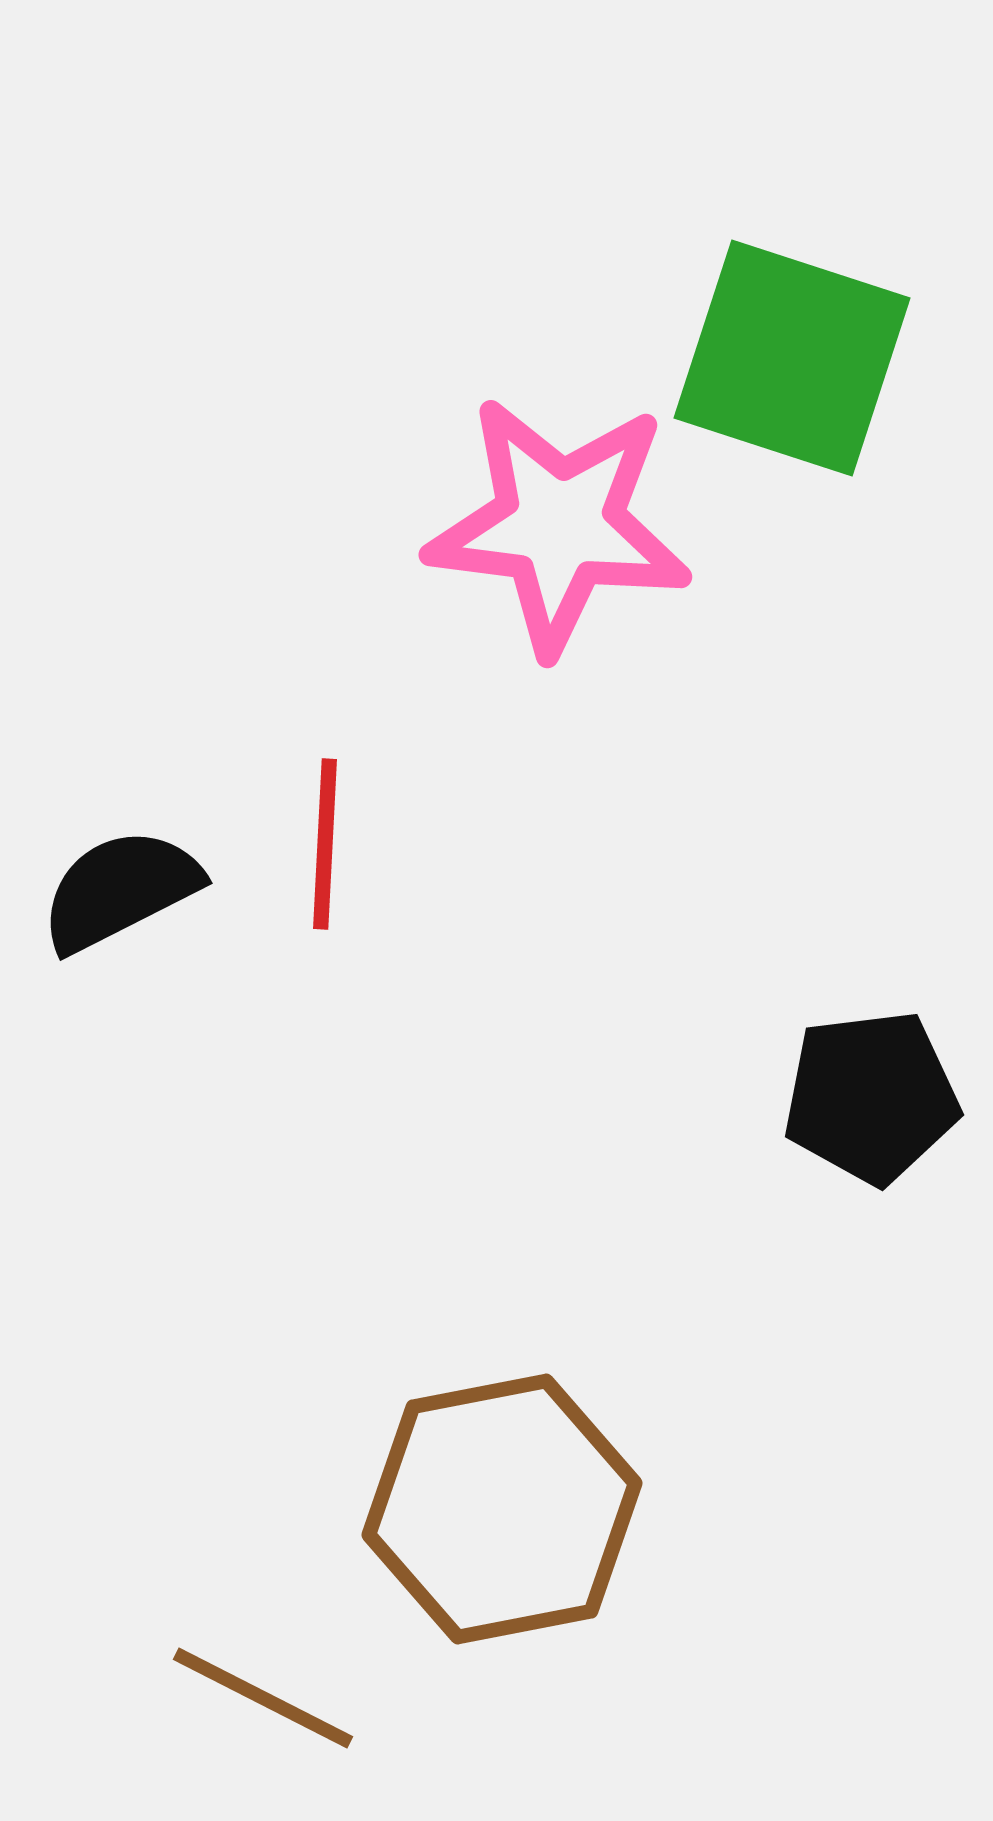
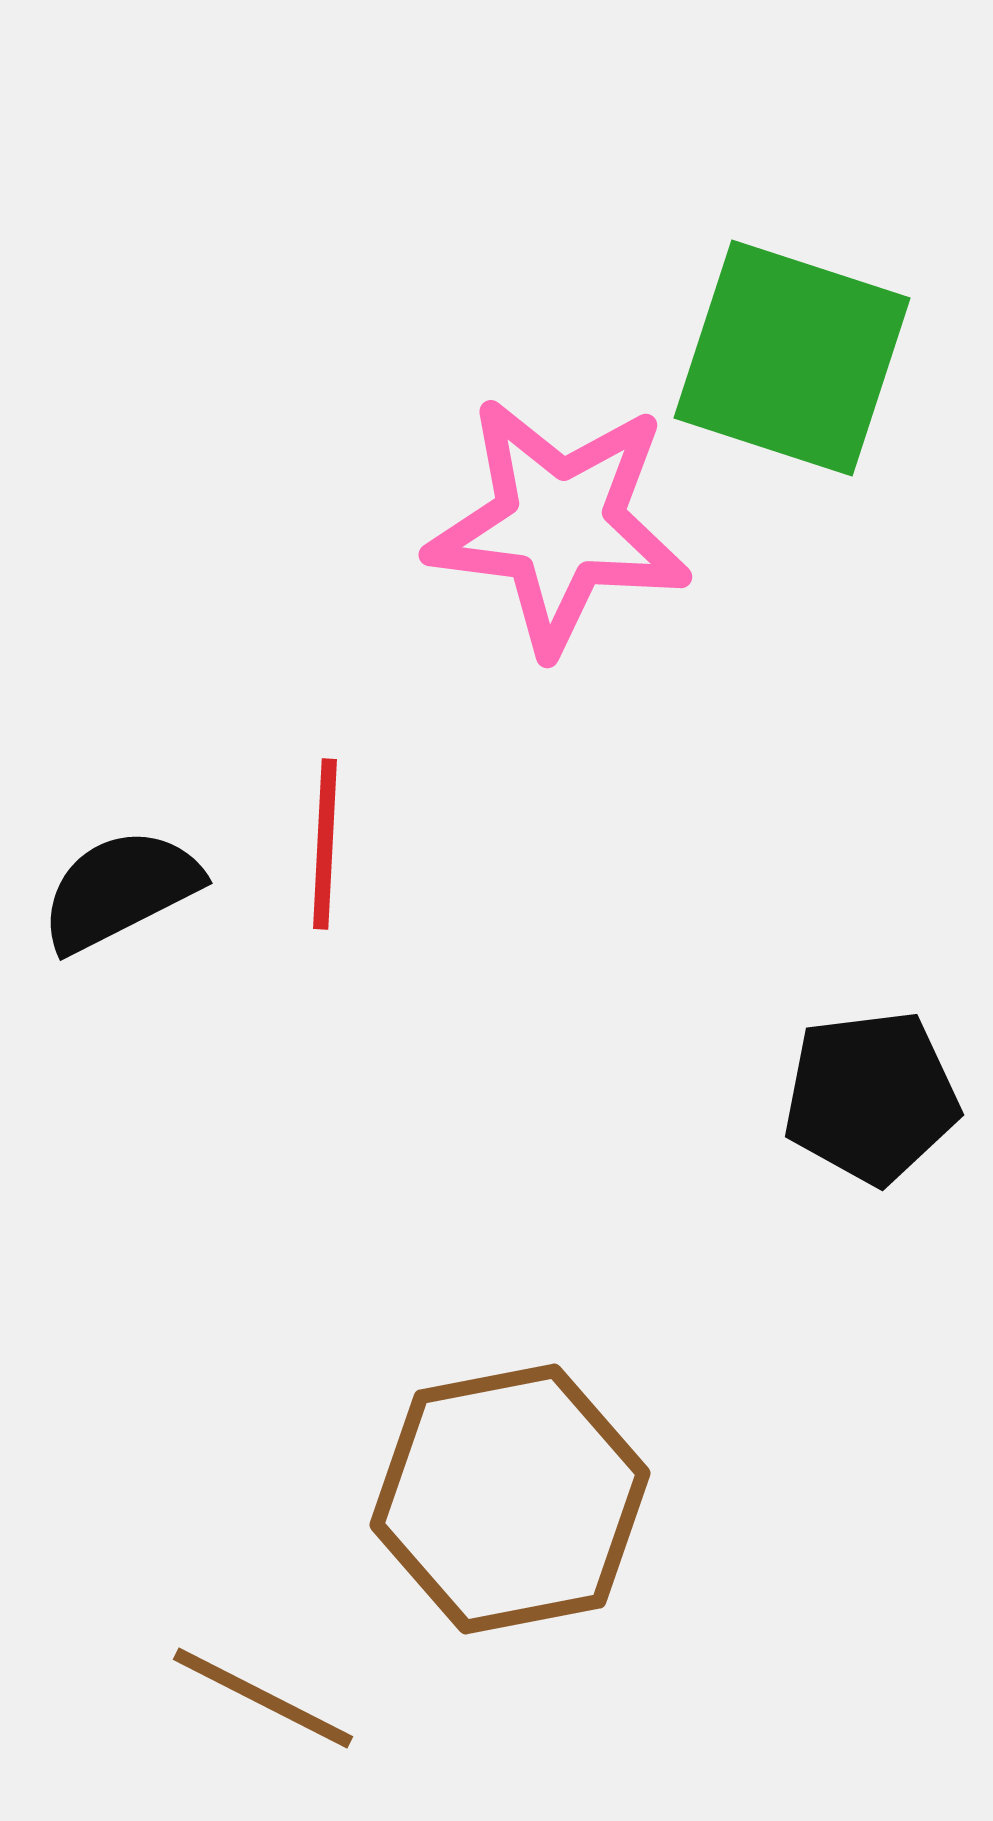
brown hexagon: moved 8 px right, 10 px up
